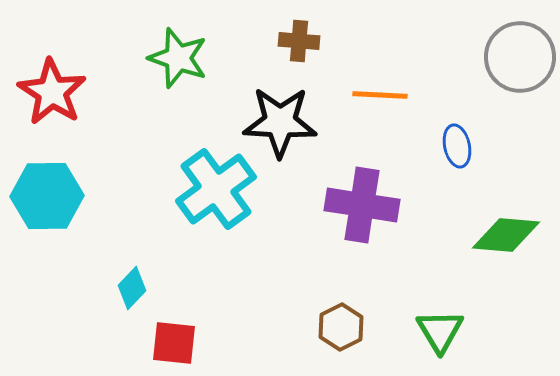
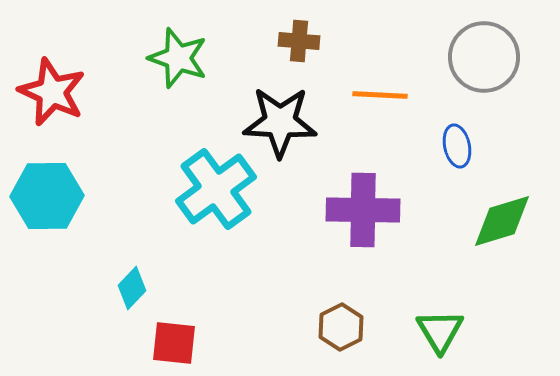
gray circle: moved 36 px left
red star: rotated 8 degrees counterclockwise
purple cross: moved 1 px right, 5 px down; rotated 8 degrees counterclockwise
green diamond: moved 4 px left, 14 px up; rotated 22 degrees counterclockwise
